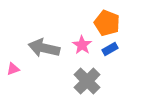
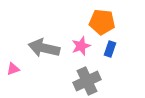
orange pentagon: moved 5 px left, 1 px up; rotated 15 degrees counterclockwise
pink star: moved 1 px left, 1 px down; rotated 18 degrees clockwise
blue rectangle: rotated 42 degrees counterclockwise
gray cross: rotated 20 degrees clockwise
